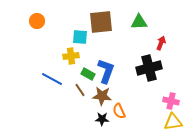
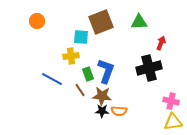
brown square: rotated 15 degrees counterclockwise
cyan square: moved 1 px right
green rectangle: rotated 40 degrees clockwise
orange semicircle: rotated 63 degrees counterclockwise
black star: moved 8 px up
